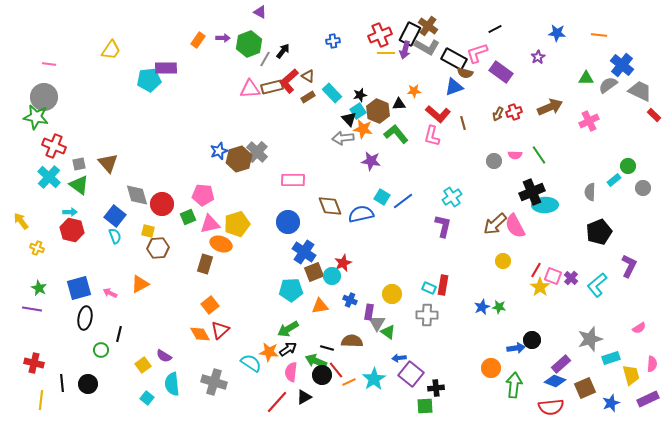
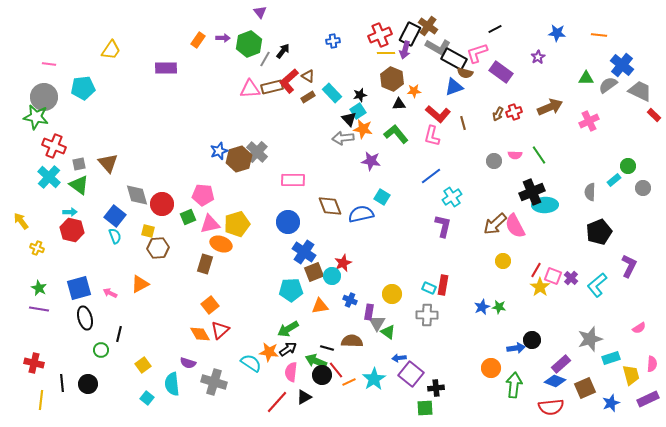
purple triangle at (260, 12): rotated 24 degrees clockwise
gray L-shape at (427, 47): moved 11 px right
cyan pentagon at (149, 80): moved 66 px left, 8 px down
brown hexagon at (378, 111): moved 14 px right, 32 px up
blue line at (403, 201): moved 28 px right, 25 px up
purple line at (32, 309): moved 7 px right
black ellipse at (85, 318): rotated 25 degrees counterclockwise
purple semicircle at (164, 356): moved 24 px right, 7 px down; rotated 14 degrees counterclockwise
green square at (425, 406): moved 2 px down
